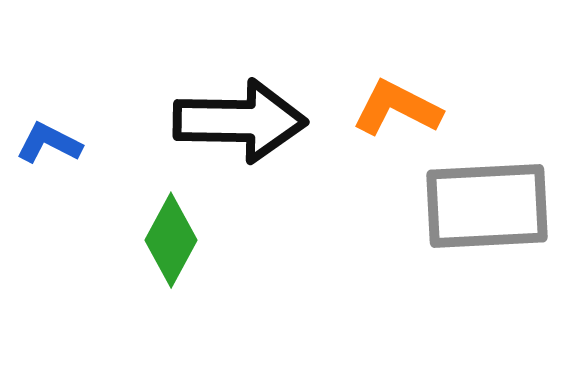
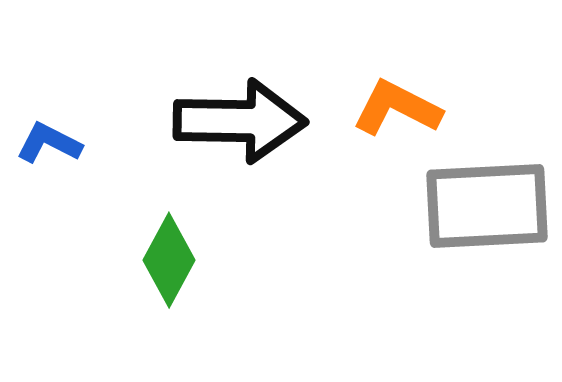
green diamond: moved 2 px left, 20 px down
